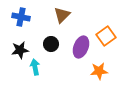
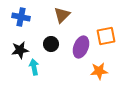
orange square: rotated 24 degrees clockwise
cyan arrow: moved 1 px left
